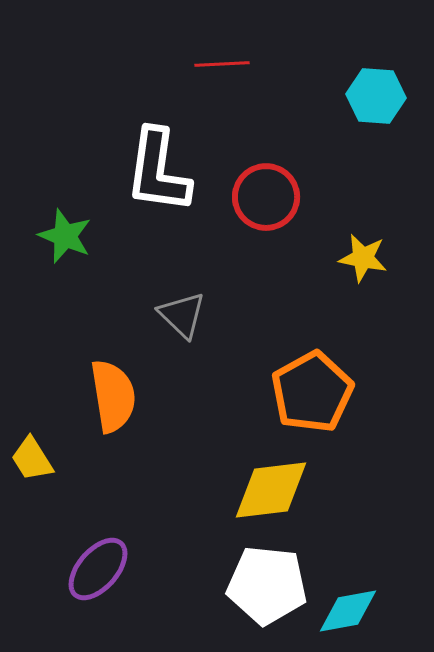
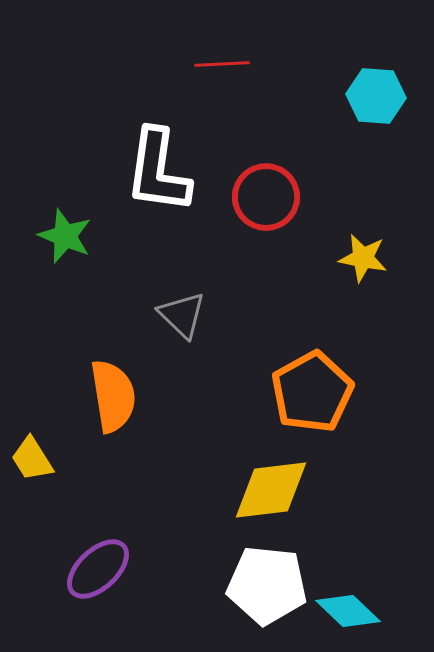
purple ellipse: rotated 6 degrees clockwise
cyan diamond: rotated 54 degrees clockwise
